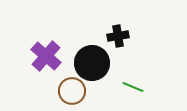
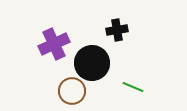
black cross: moved 1 px left, 6 px up
purple cross: moved 8 px right, 12 px up; rotated 24 degrees clockwise
